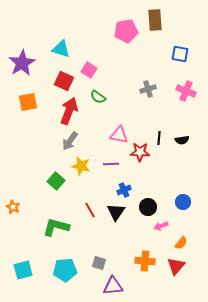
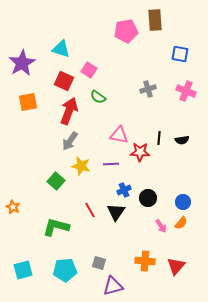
black circle: moved 9 px up
pink arrow: rotated 104 degrees counterclockwise
orange semicircle: moved 20 px up
purple triangle: rotated 10 degrees counterclockwise
